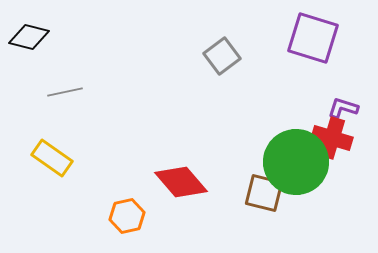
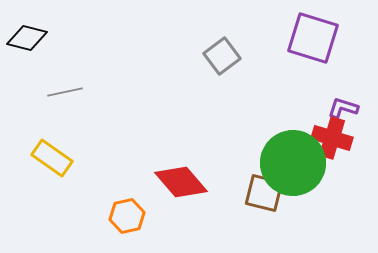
black diamond: moved 2 px left, 1 px down
green circle: moved 3 px left, 1 px down
